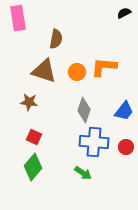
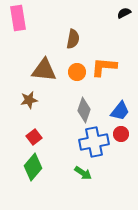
brown semicircle: moved 17 px right
brown triangle: moved 1 px up; rotated 12 degrees counterclockwise
brown star: moved 2 px up; rotated 18 degrees counterclockwise
blue trapezoid: moved 4 px left
red square: rotated 28 degrees clockwise
blue cross: rotated 16 degrees counterclockwise
red circle: moved 5 px left, 13 px up
